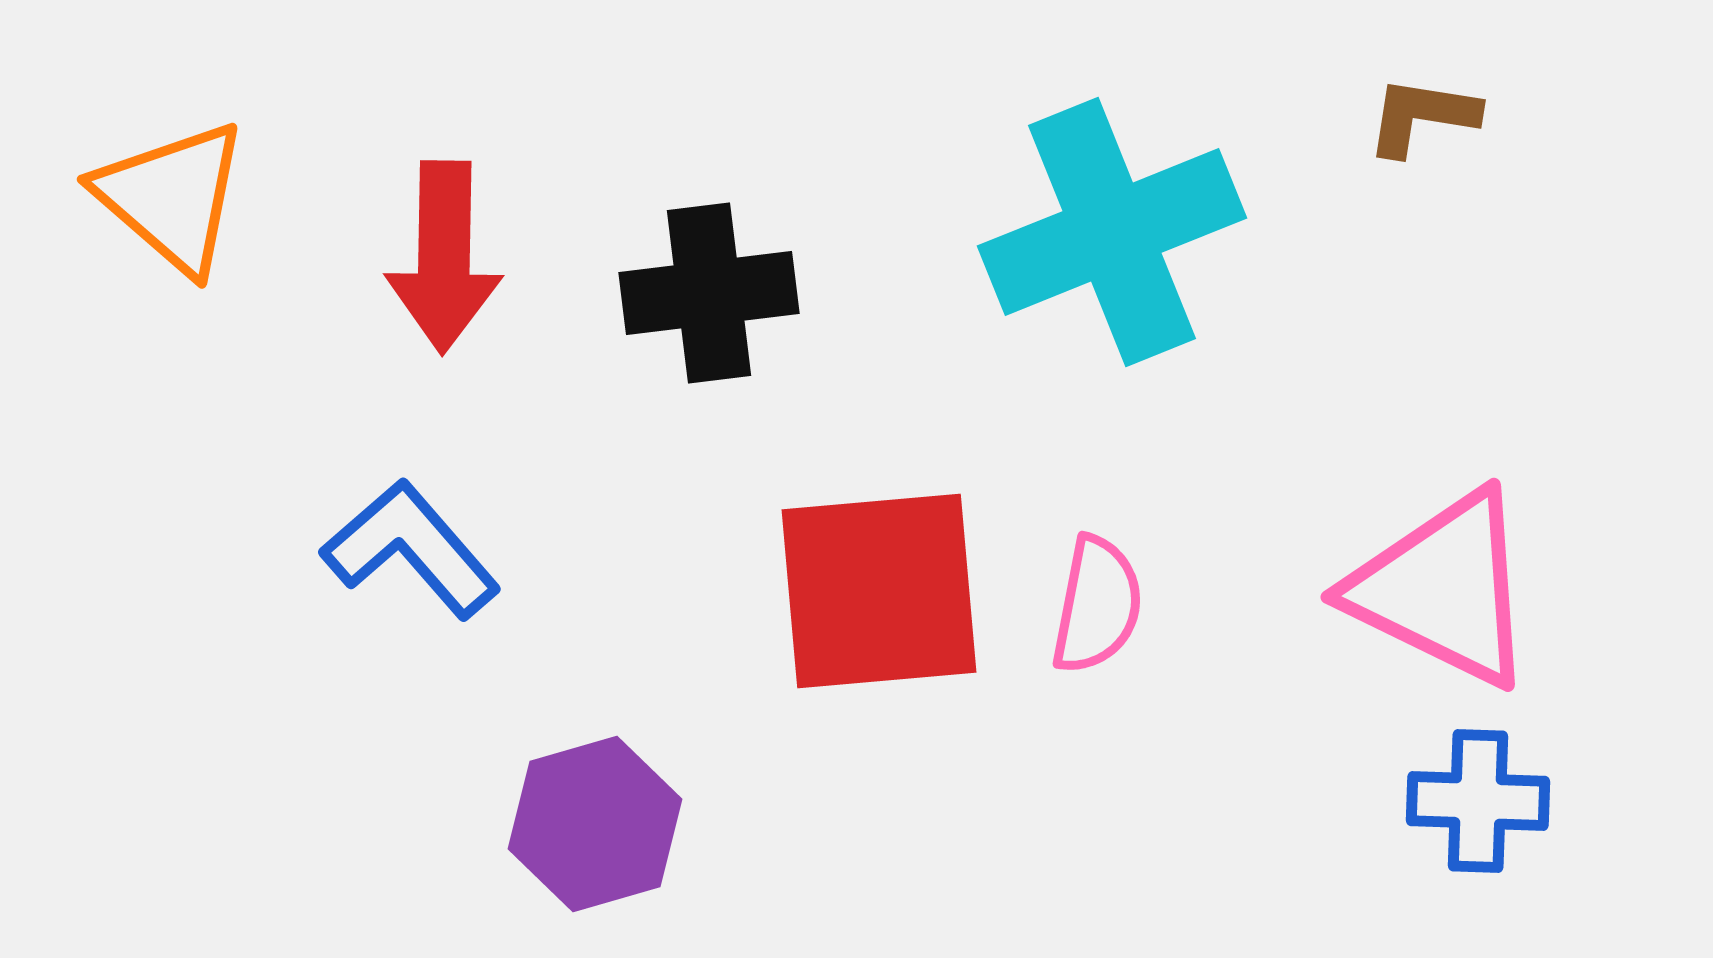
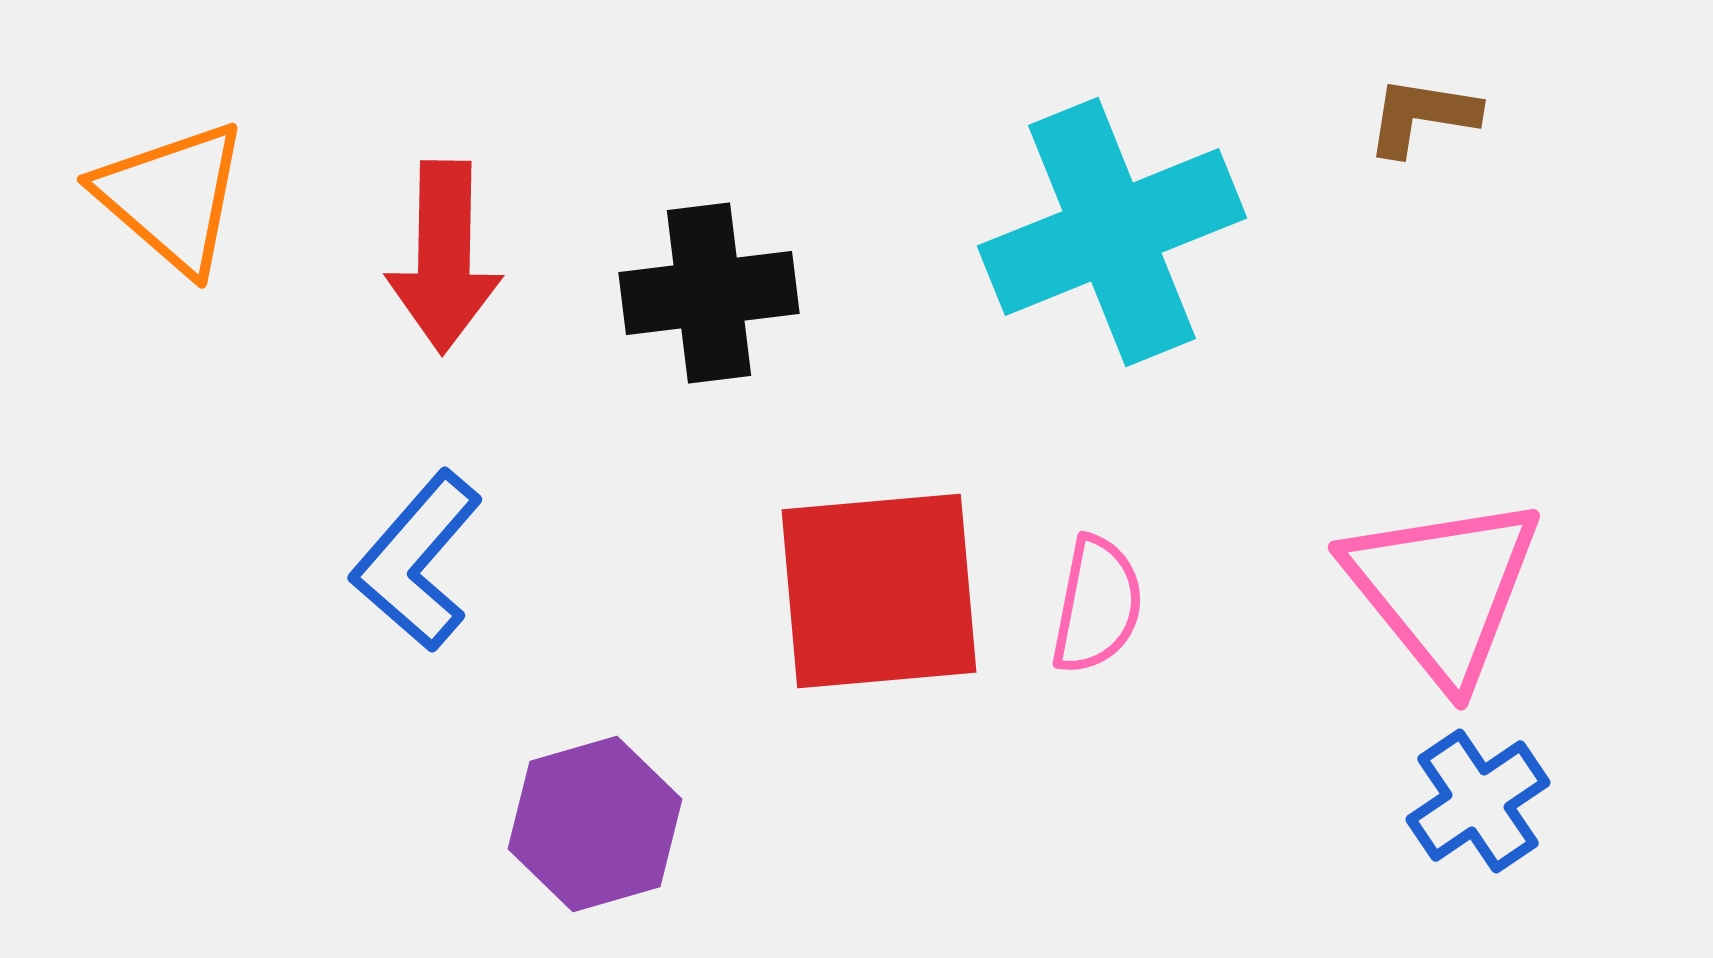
blue L-shape: moved 6 px right, 12 px down; rotated 98 degrees counterclockwise
pink triangle: rotated 25 degrees clockwise
blue cross: rotated 36 degrees counterclockwise
